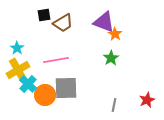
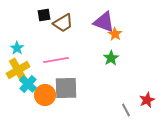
gray line: moved 12 px right, 5 px down; rotated 40 degrees counterclockwise
